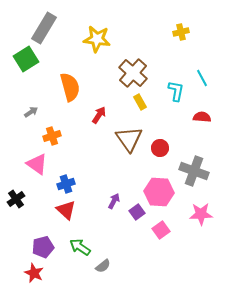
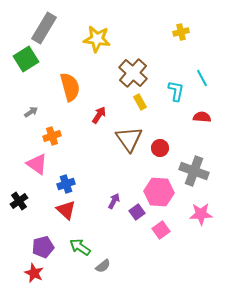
black cross: moved 3 px right, 2 px down
